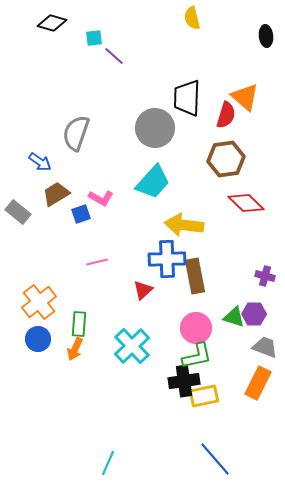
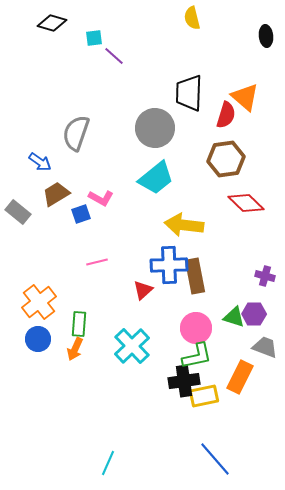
black trapezoid: moved 2 px right, 5 px up
cyan trapezoid: moved 3 px right, 4 px up; rotated 9 degrees clockwise
blue cross: moved 2 px right, 6 px down
orange rectangle: moved 18 px left, 6 px up
